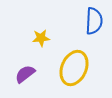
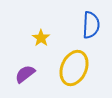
blue semicircle: moved 3 px left, 4 px down
yellow star: rotated 30 degrees counterclockwise
